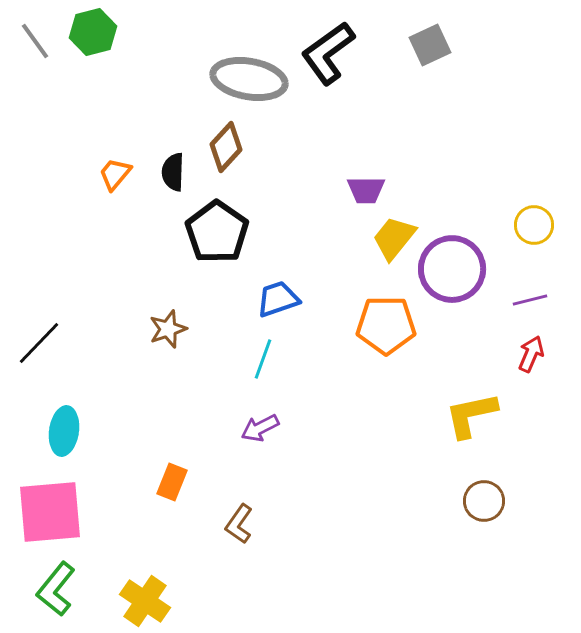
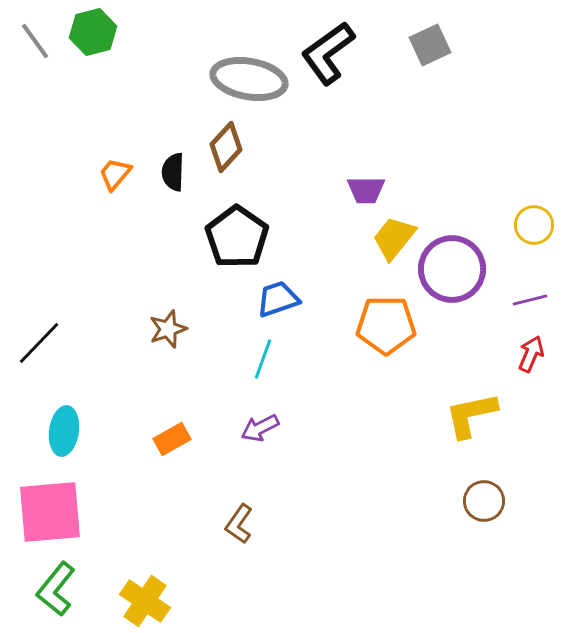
black pentagon: moved 20 px right, 5 px down
orange rectangle: moved 43 px up; rotated 39 degrees clockwise
